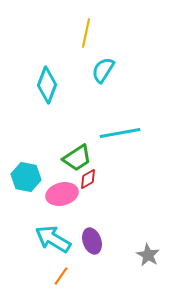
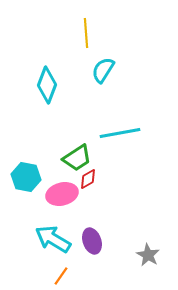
yellow line: rotated 16 degrees counterclockwise
